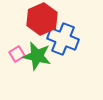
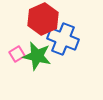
red hexagon: moved 1 px right
